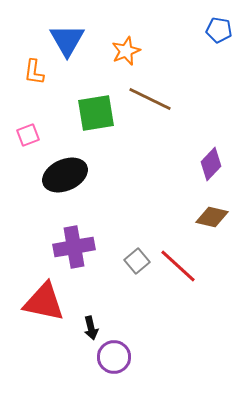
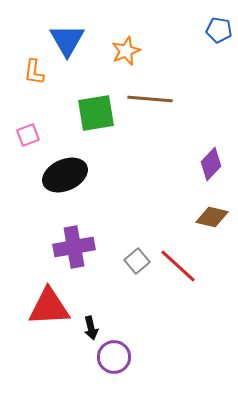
brown line: rotated 21 degrees counterclockwise
red triangle: moved 5 px right, 5 px down; rotated 15 degrees counterclockwise
